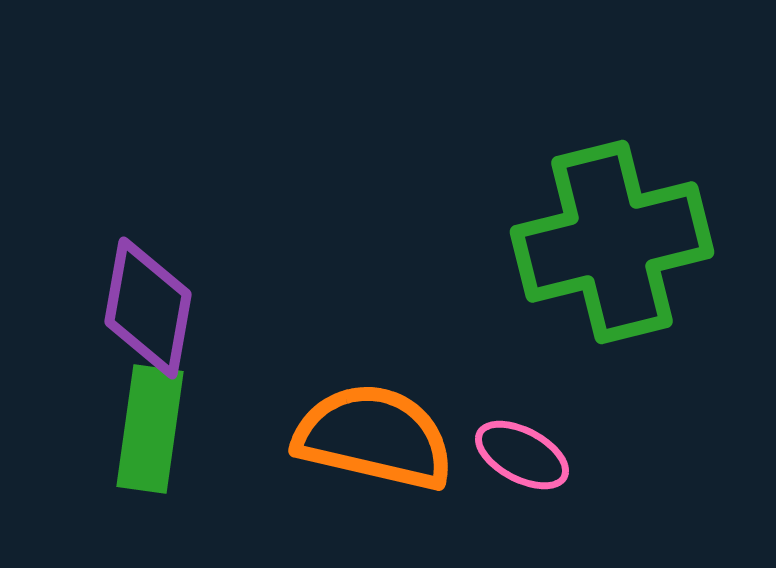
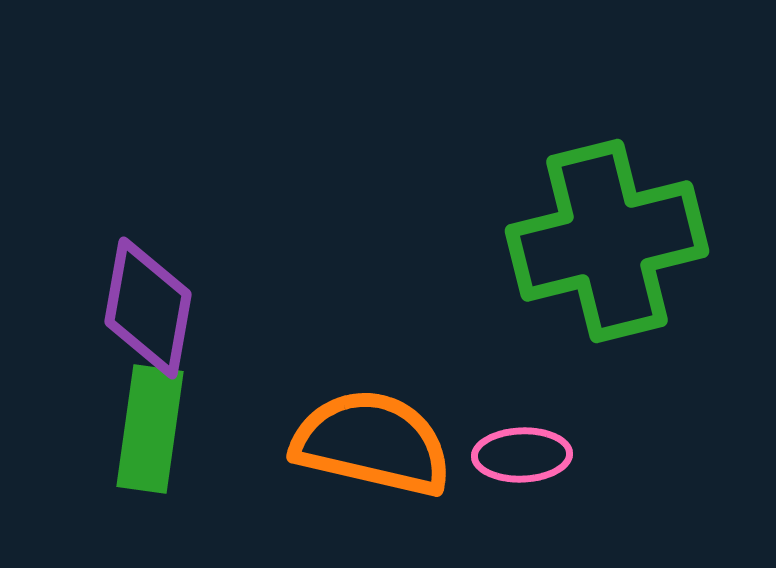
green cross: moved 5 px left, 1 px up
orange semicircle: moved 2 px left, 6 px down
pink ellipse: rotated 30 degrees counterclockwise
